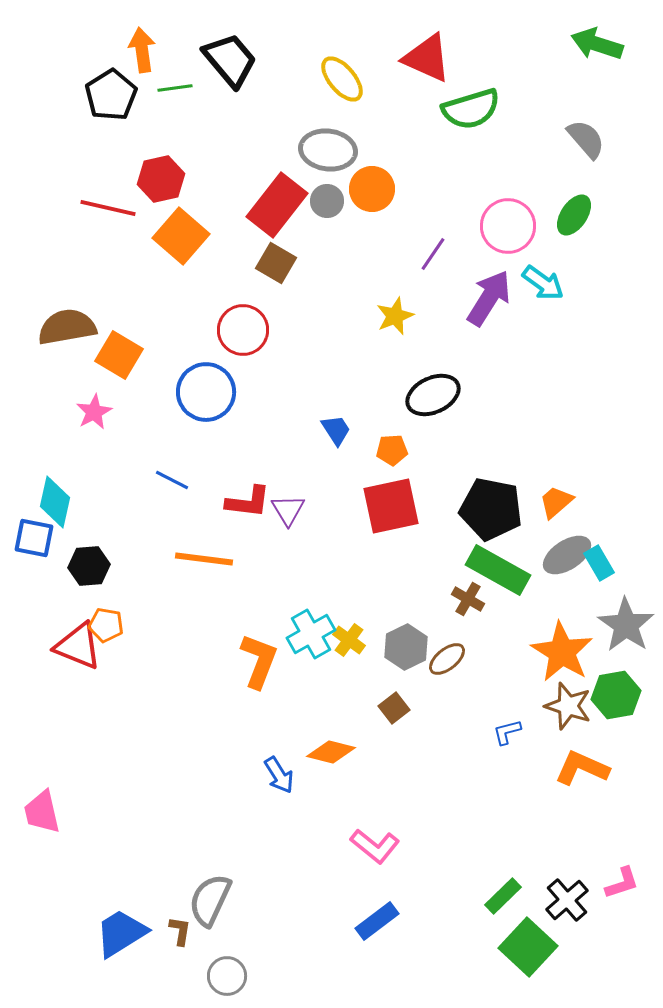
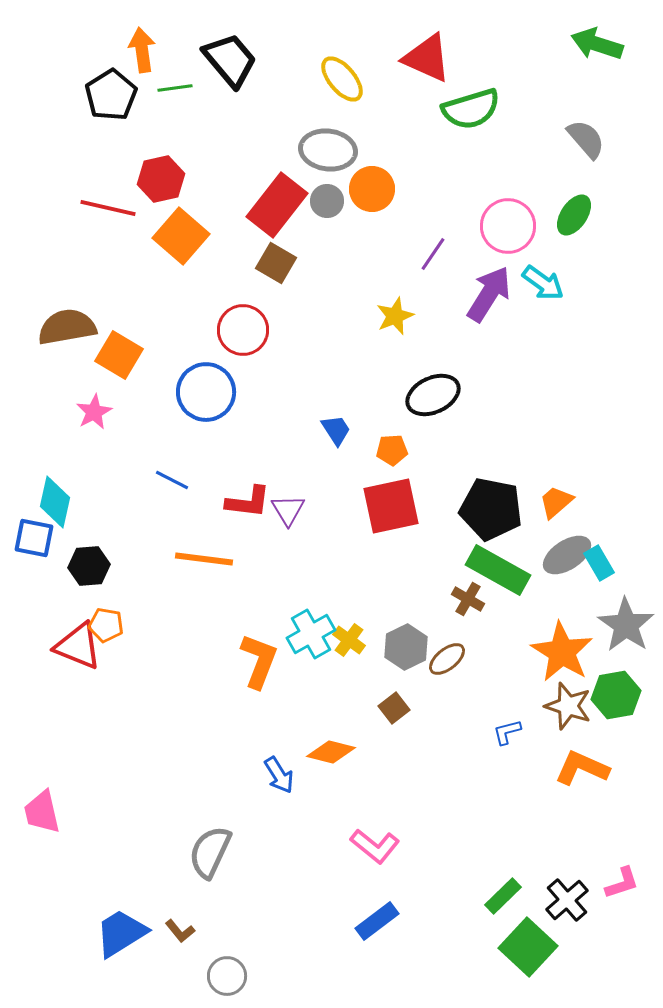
purple arrow at (489, 298): moved 4 px up
gray semicircle at (210, 900): moved 48 px up
brown L-shape at (180, 931): rotated 132 degrees clockwise
